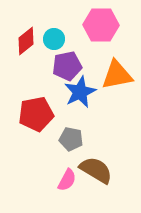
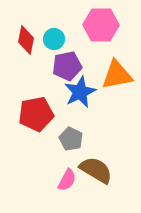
red diamond: moved 1 px up; rotated 40 degrees counterclockwise
gray pentagon: rotated 15 degrees clockwise
